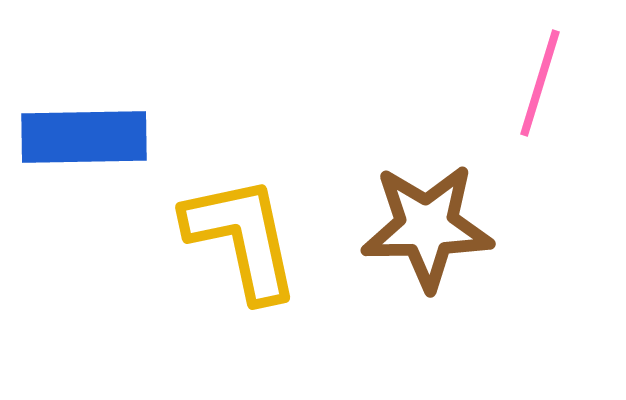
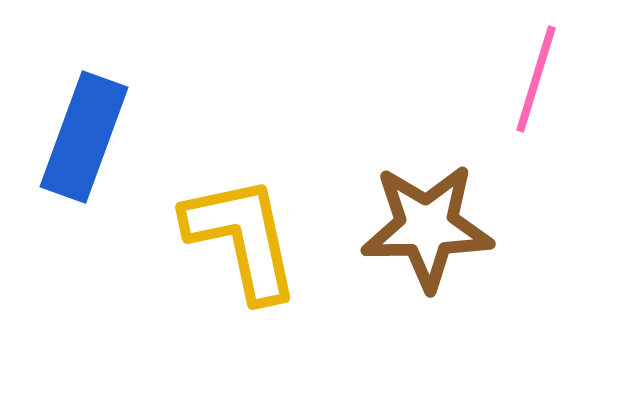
pink line: moved 4 px left, 4 px up
blue rectangle: rotated 69 degrees counterclockwise
